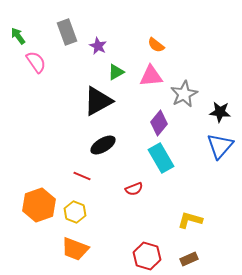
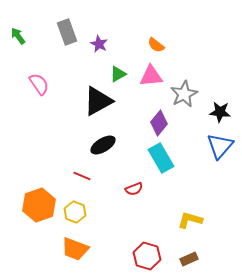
purple star: moved 1 px right, 2 px up
pink semicircle: moved 3 px right, 22 px down
green triangle: moved 2 px right, 2 px down
